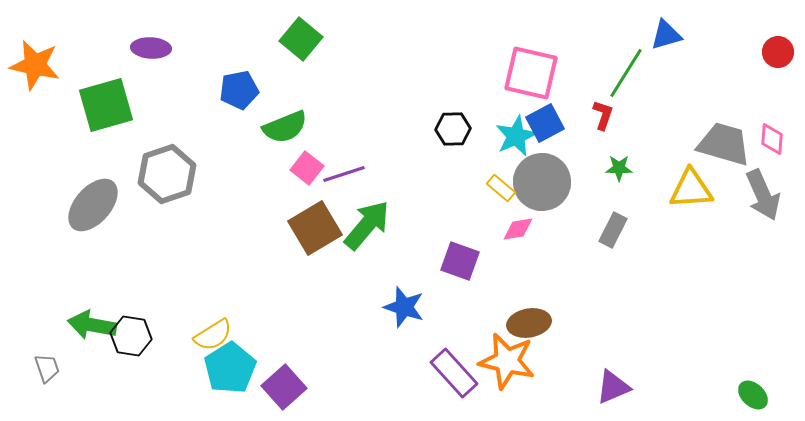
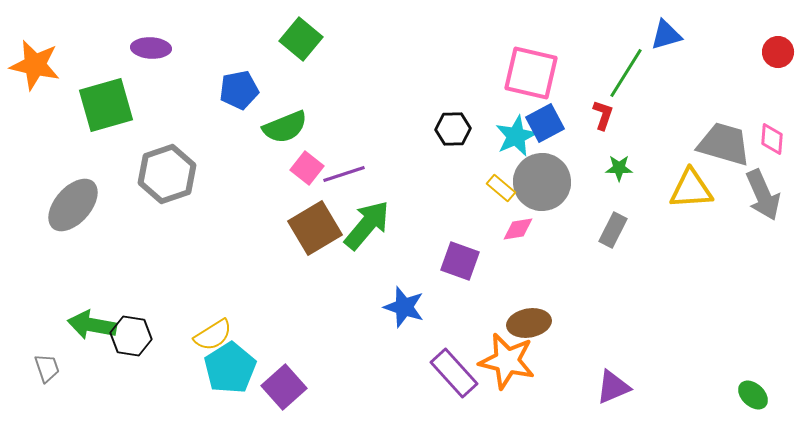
gray ellipse at (93, 205): moved 20 px left
